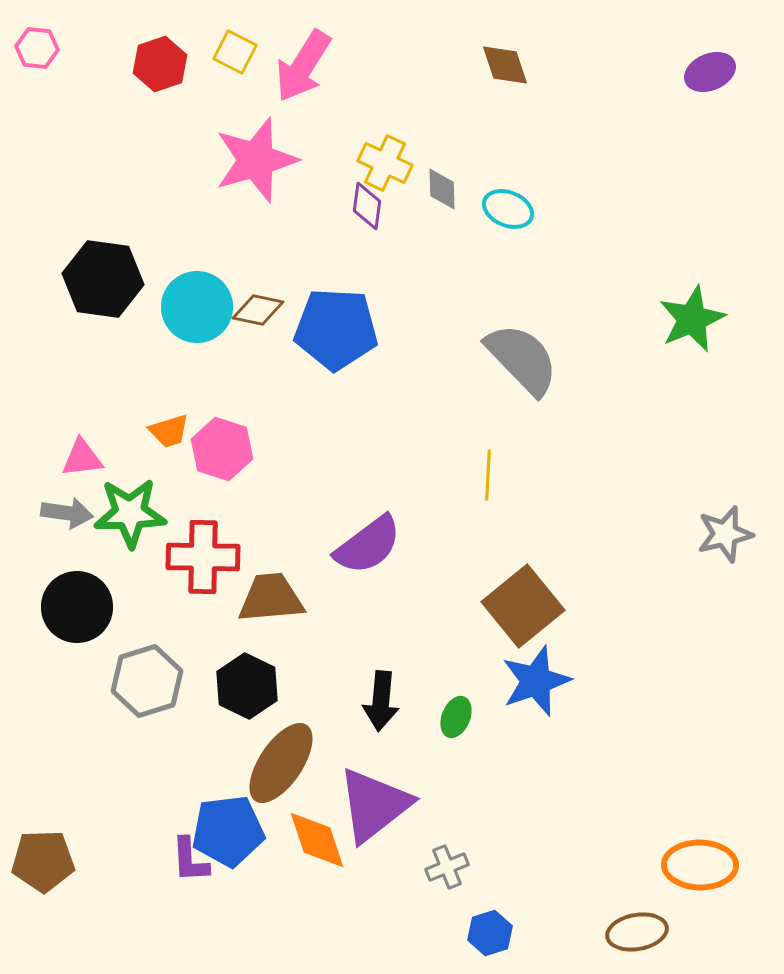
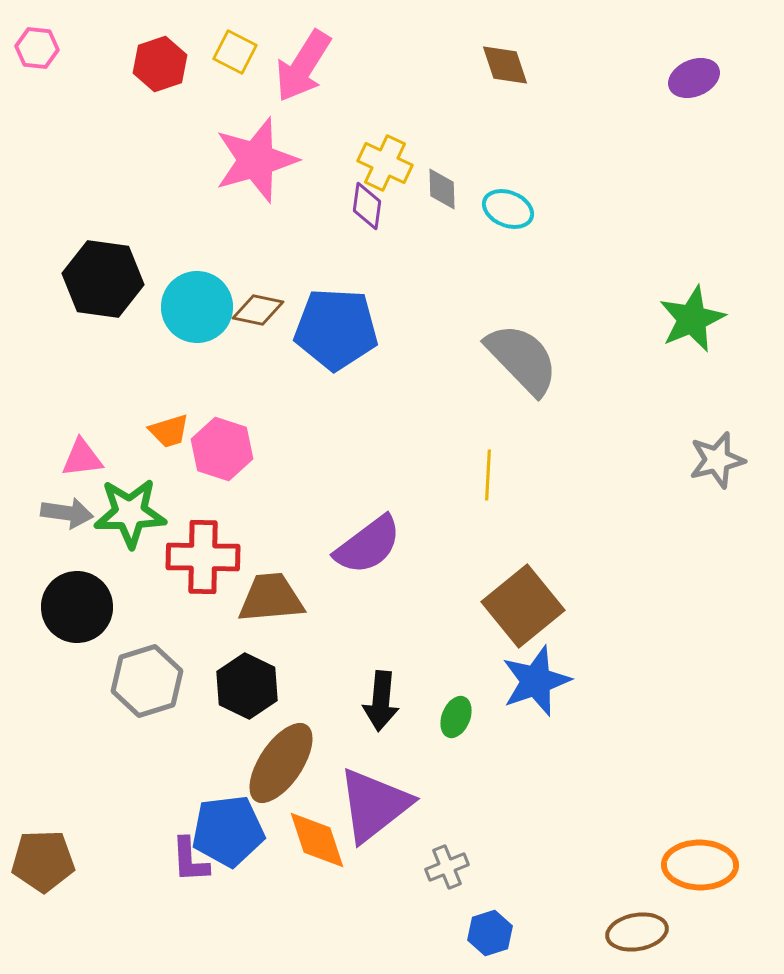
purple ellipse at (710, 72): moved 16 px left, 6 px down
gray star at (725, 534): moved 8 px left, 74 px up
